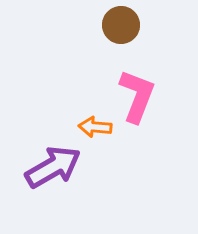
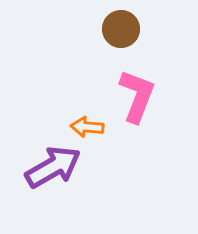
brown circle: moved 4 px down
orange arrow: moved 8 px left
